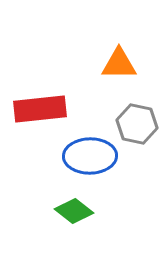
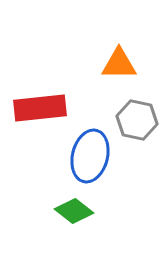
red rectangle: moved 1 px up
gray hexagon: moved 4 px up
blue ellipse: rotated 75 degrees counterclockwise
